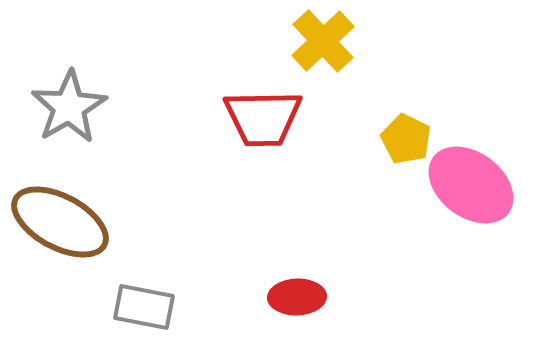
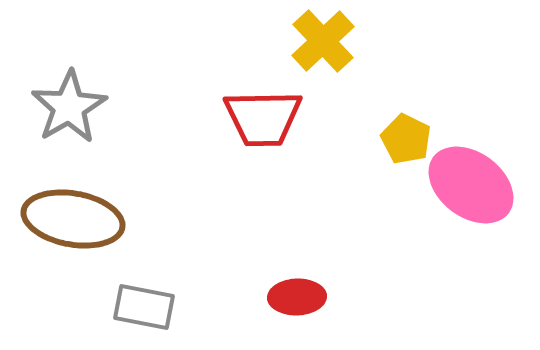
brown ellipse: moved 13 px right, 3 px up; rotated 18 degrees counterclockwise
